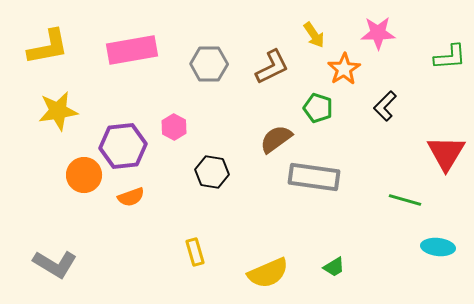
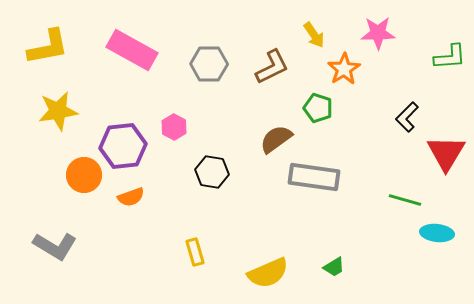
pink rectangle: rotated 39 degrees clockwise
black L-shape: moved 22 px right, 11 px down
cyan ellipse: moved 1 px left, 14 px up
gray L-shape: moved 18 px up
